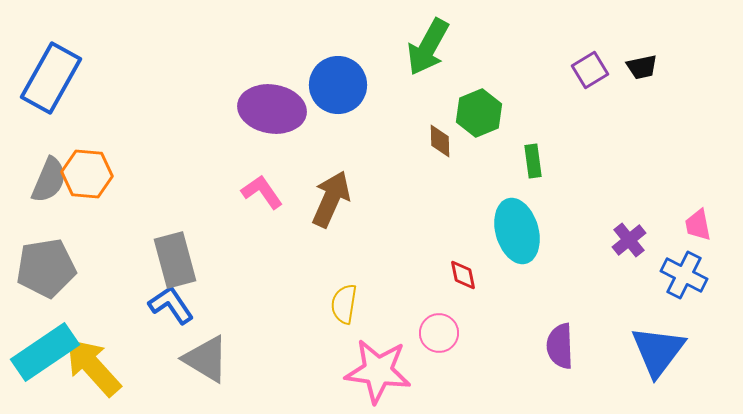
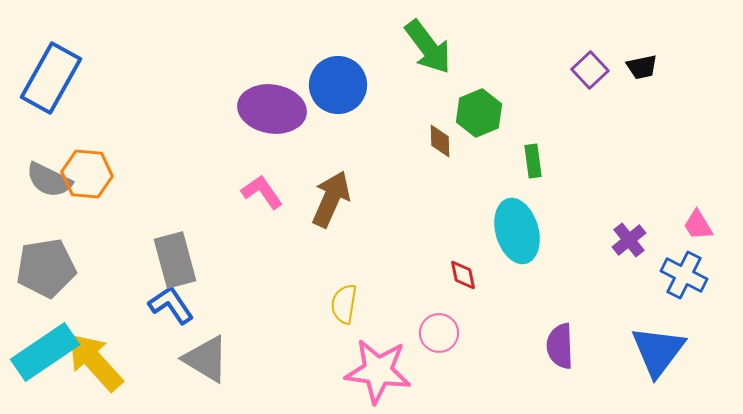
green arrow: rotated 66 degrees counterclockwise
purple square: rotated 12 degrees counterclockwise
gray semicircle: rotated 93 degrees clockwise
pink trapezoid: rotated 20 degrees counterclockwise
yellow arrow: moved 2 px right, 5 px up
